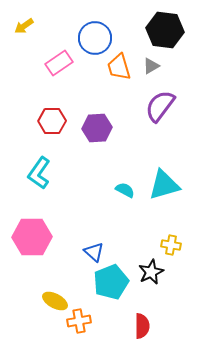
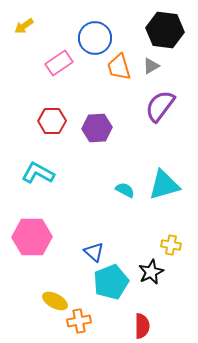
cyan L-shape: moved 1 px left; rotated 84 degrees clockwise
